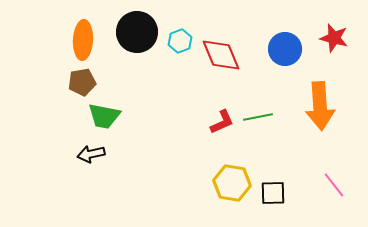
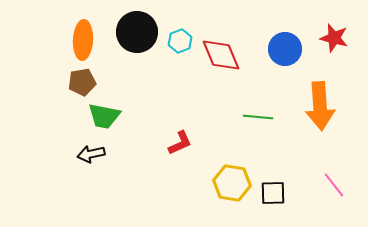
green line: rotated 16 degrees clockwise
red L-shape: moved 42 px left, 21 px down
